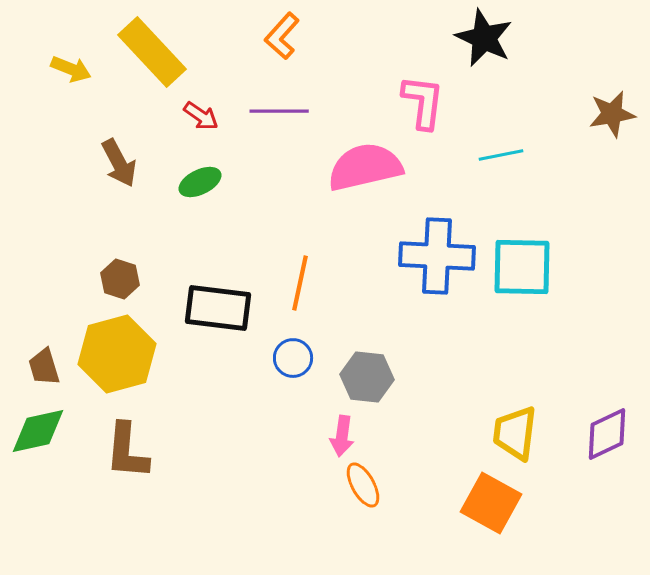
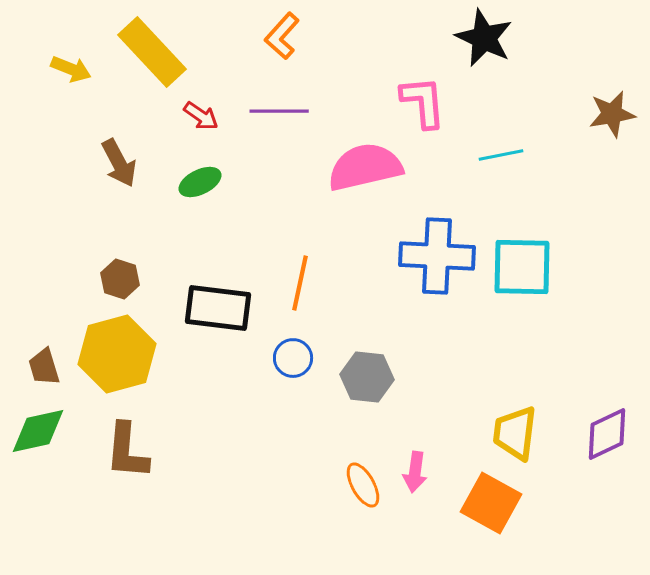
pink L-shape: rotated 12 degrees counterclockwise
pink arrow: moved 73 px right, 36 px down
